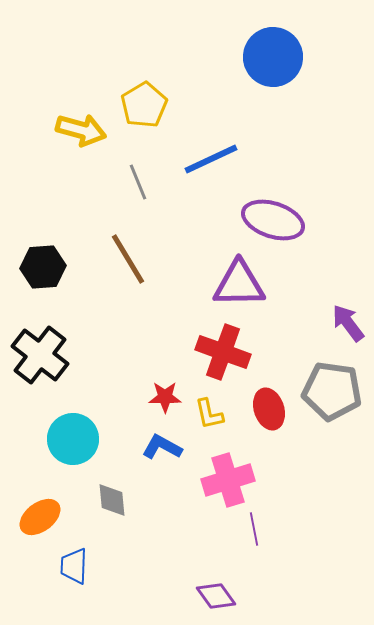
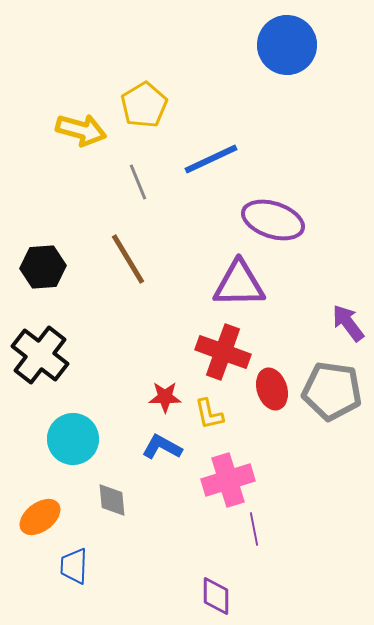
blue circle: moved 14 px right, 12 px up
red ellipse: moved 3 px right, 20 px up
purple diamond: rotated 36 degrees clockwise
